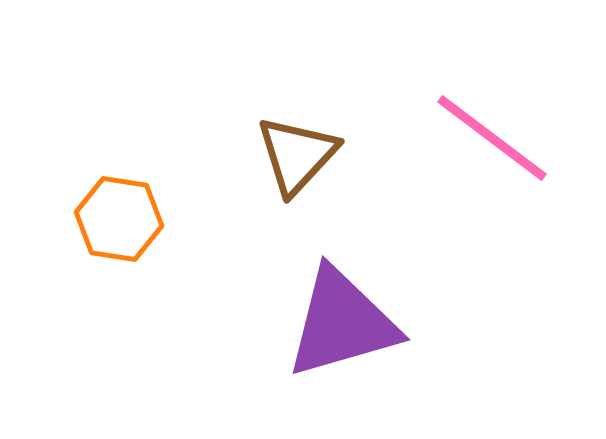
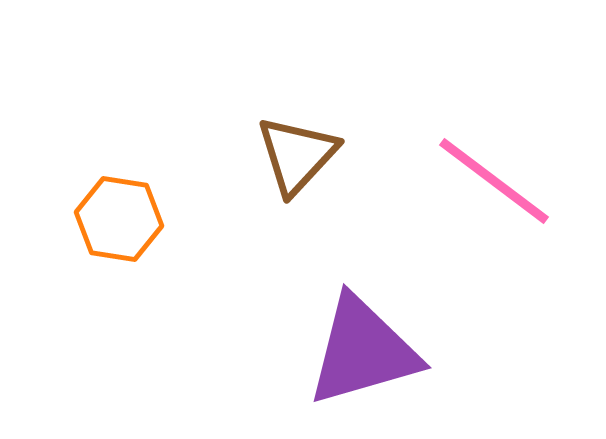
pink line: moved 2 px right, 43 px down
purple triangle: moved 21 px right, 28 px down
